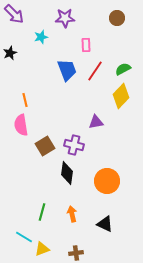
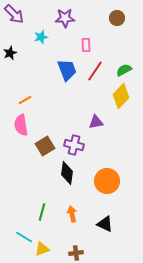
green semicircle: moved 1 px right, 1 px down
orange line: rotated 72 degrees clockwise
